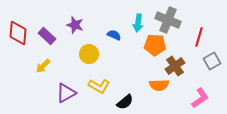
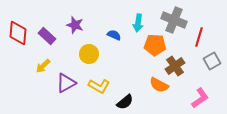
gray cross: moved 6 px right
orange semicircle: rotated 30 degrees clockwise
purple triangle: moved 10 px up
